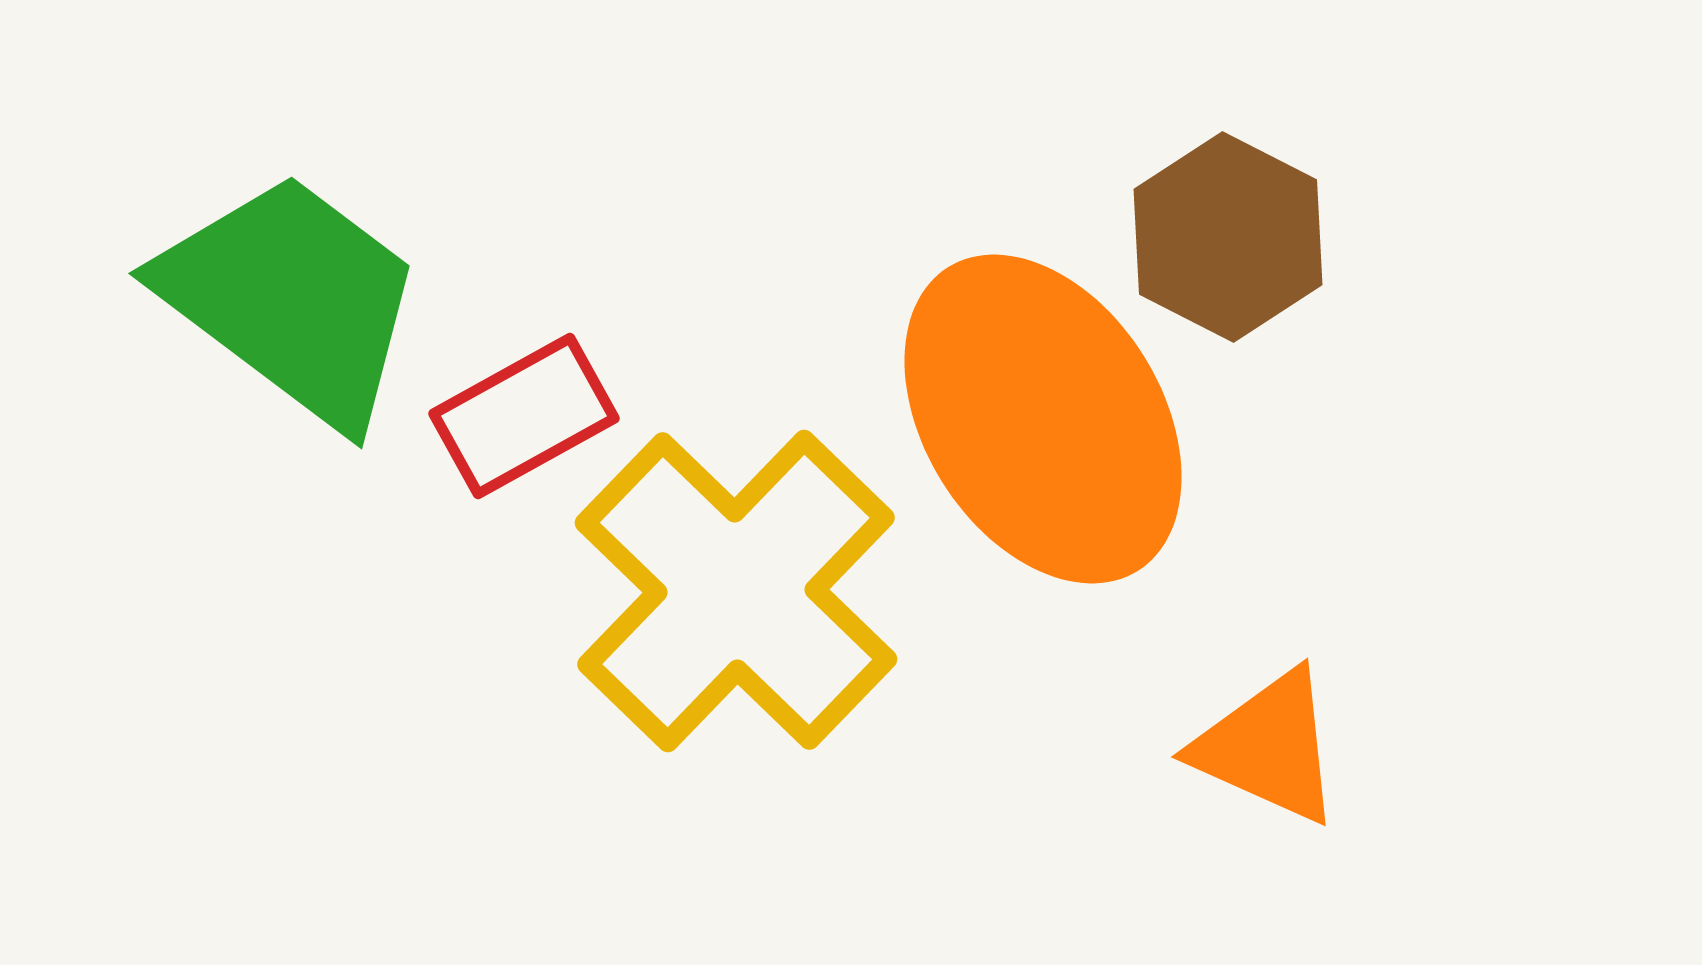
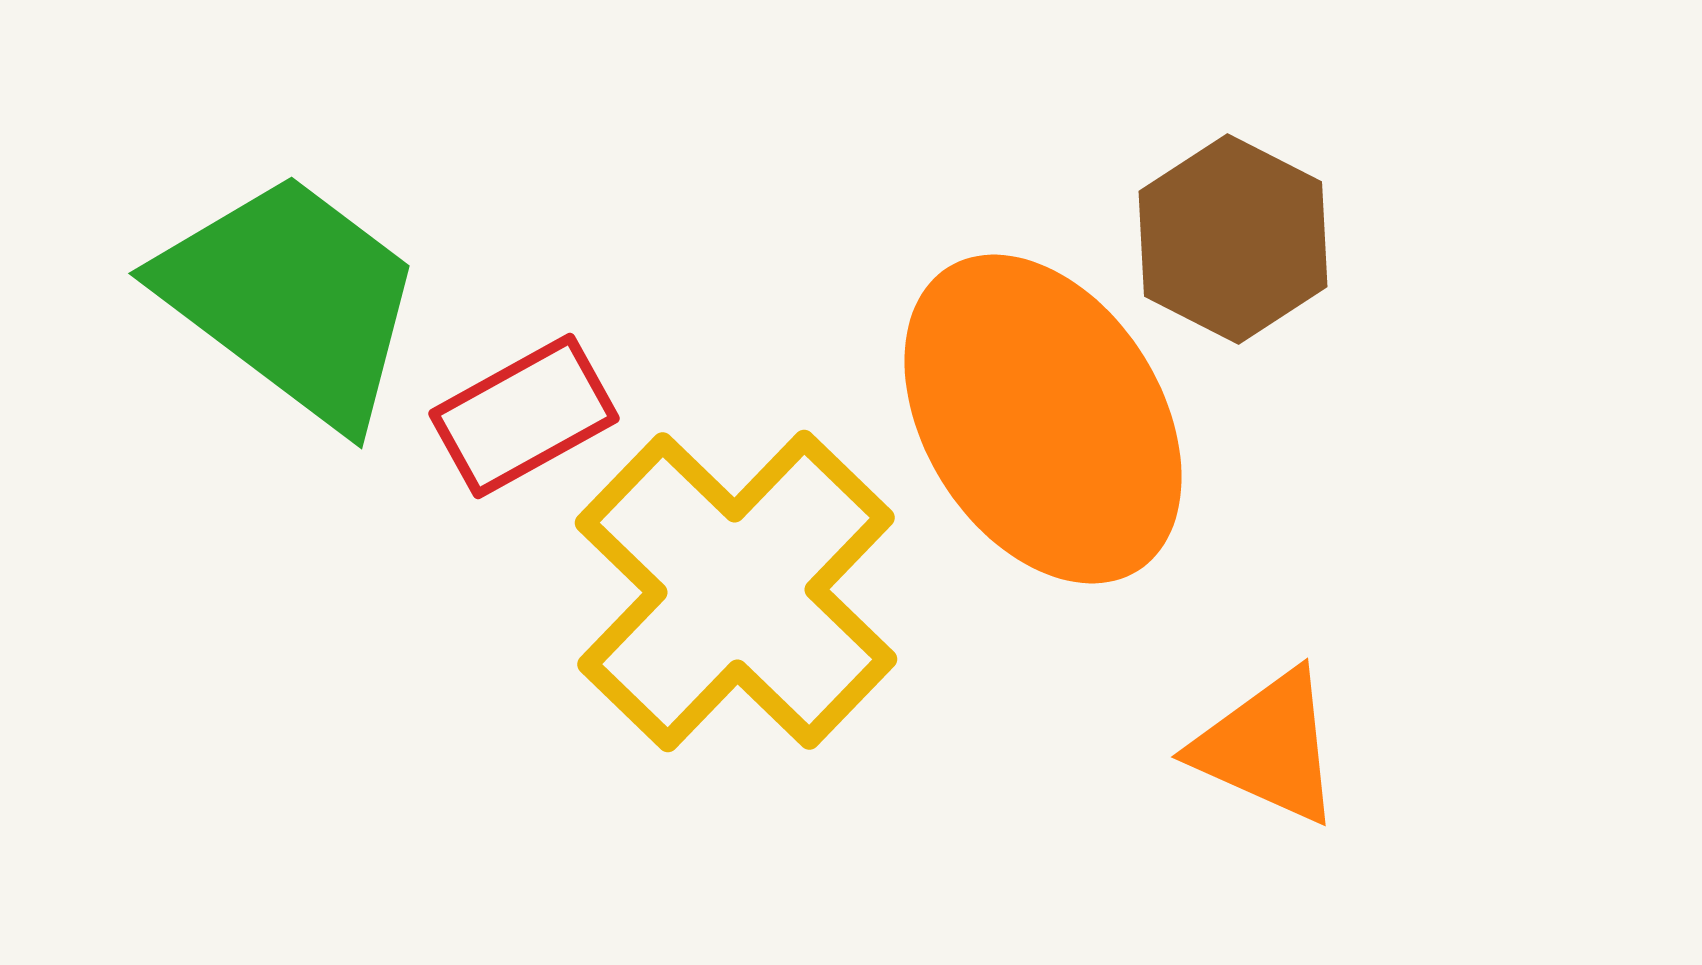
brown hexagon: moved 5 px right, 2 px down
